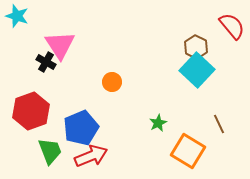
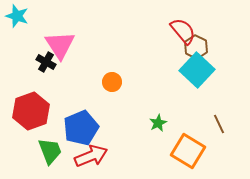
red semicircle: moved 49 px left, 5 px down
